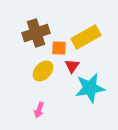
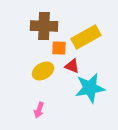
brown cross: moved 8 px right, 7 px up; rotated 20 degrees clockwise
red triangle: rotated 42 degrees counterclockwise
yellow ellipse: rotated 15 degrees clockwise
